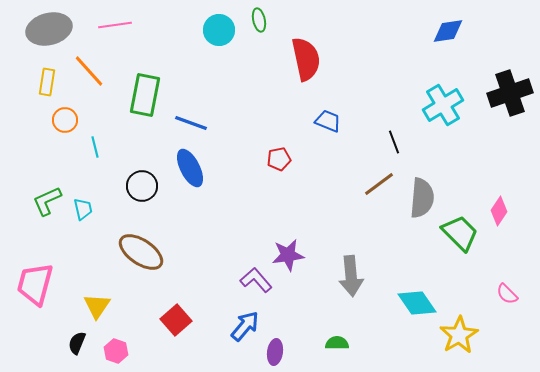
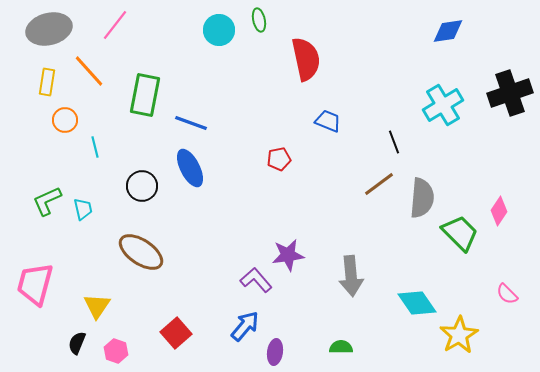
pink line: rotated 44 degrees counterclockwise
red square: moved 13 px down
green semicircle: moved 4 px right, 4 px down
